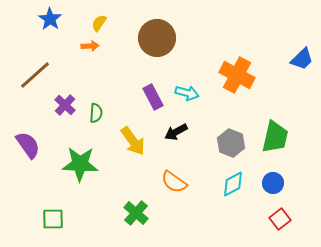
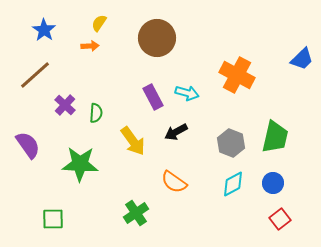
blue star: moved 6 px left, 11 px down
green cross: rotated 15 degrees clockwise
